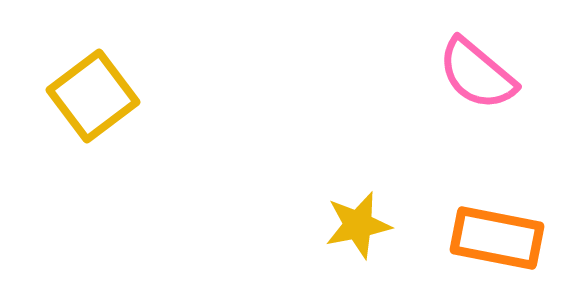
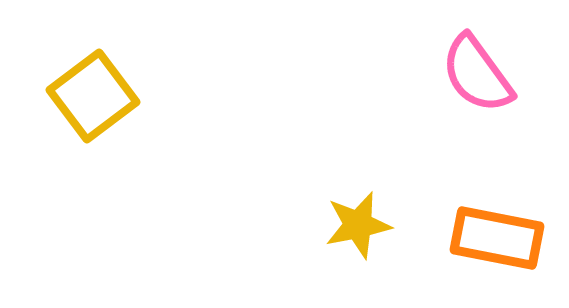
pink semicircle: rotated 14 degrees clockwise
